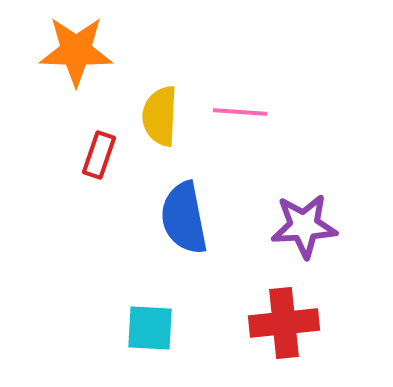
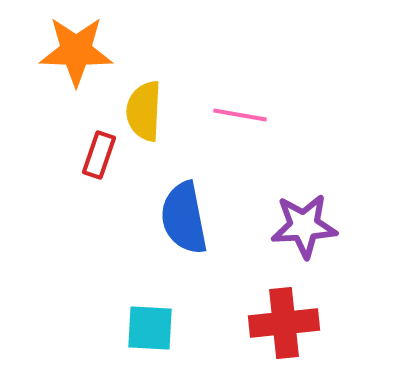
pink line: moved 3 px down; rotated 6 degrees clockwise
yellow semicircle: moved 16 px left, 5 px up
